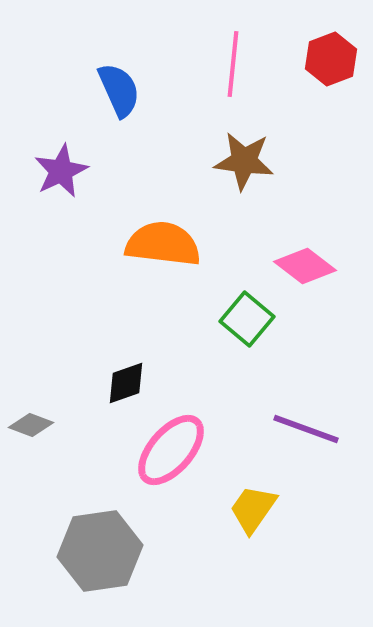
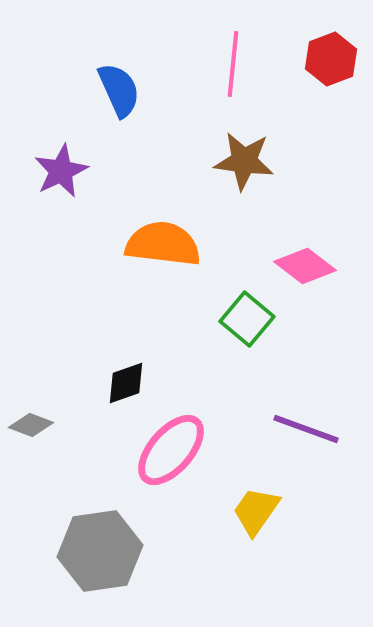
yellow trapezoid: moved 3 px right, 2 px down
